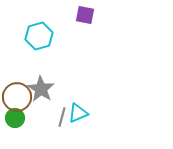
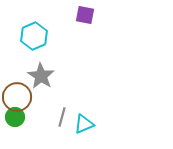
cyan hexagon: moved 5 px left; rotated 8 degrees counterclockwise
gray star: moved 13 px up
cyan triangle: moved 6 px right, 11 px down
green circle: moved 1 px up
